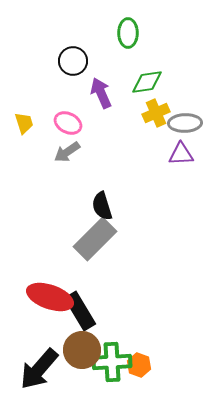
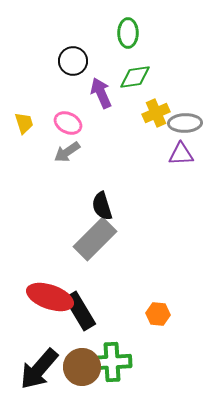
green diamond: moved 12 px left, 5 px up
brown circle: moved 17 px down
orange hexagon: moved 19 px right, 51 px up; rotated 15 degrees counterclockwise
